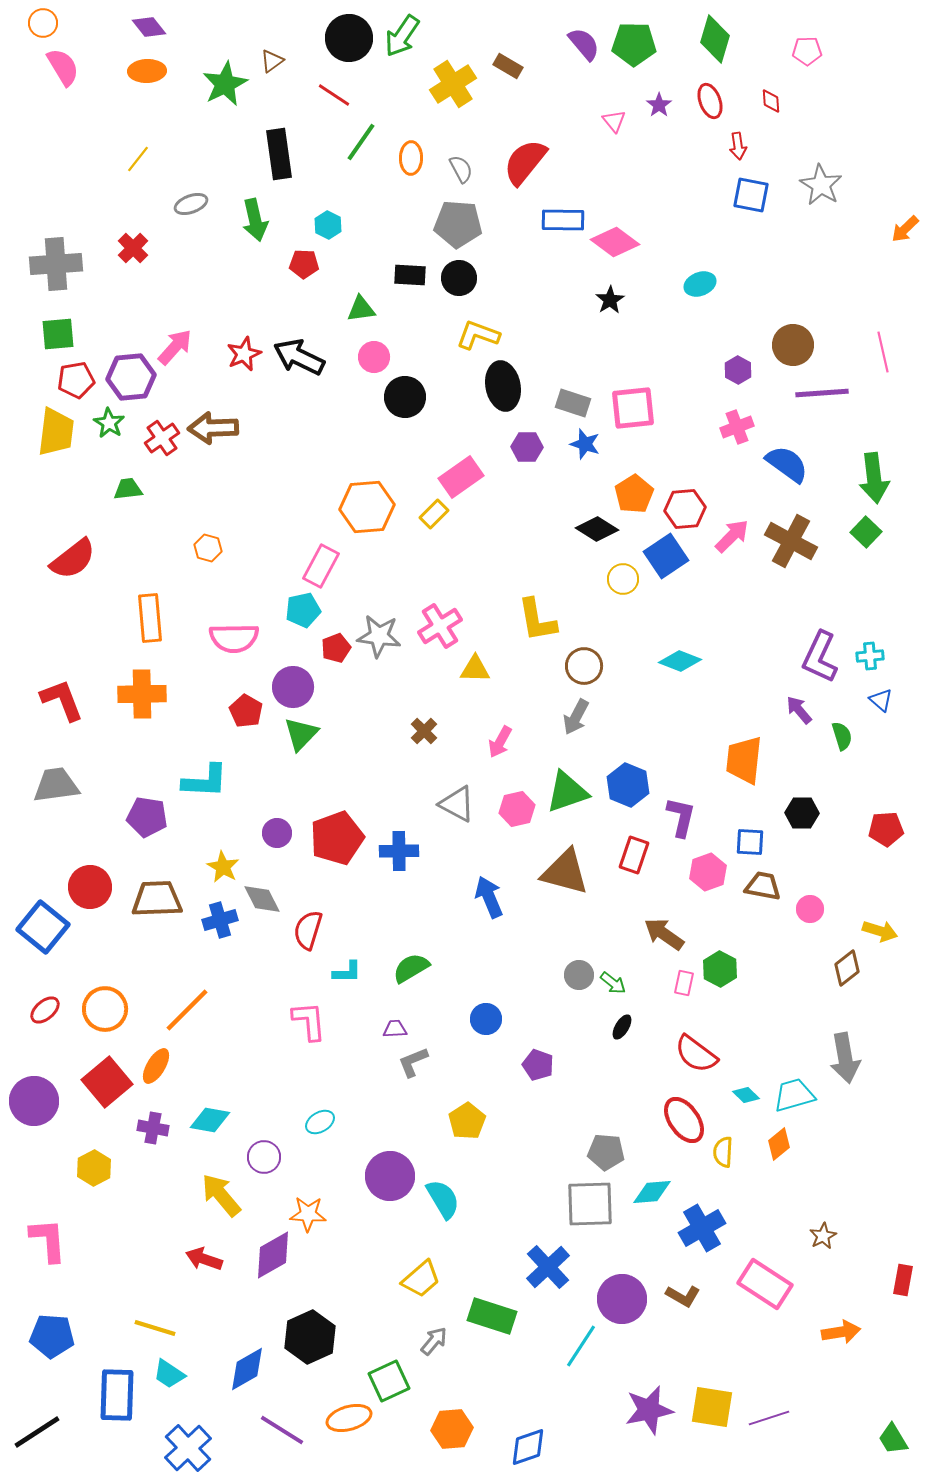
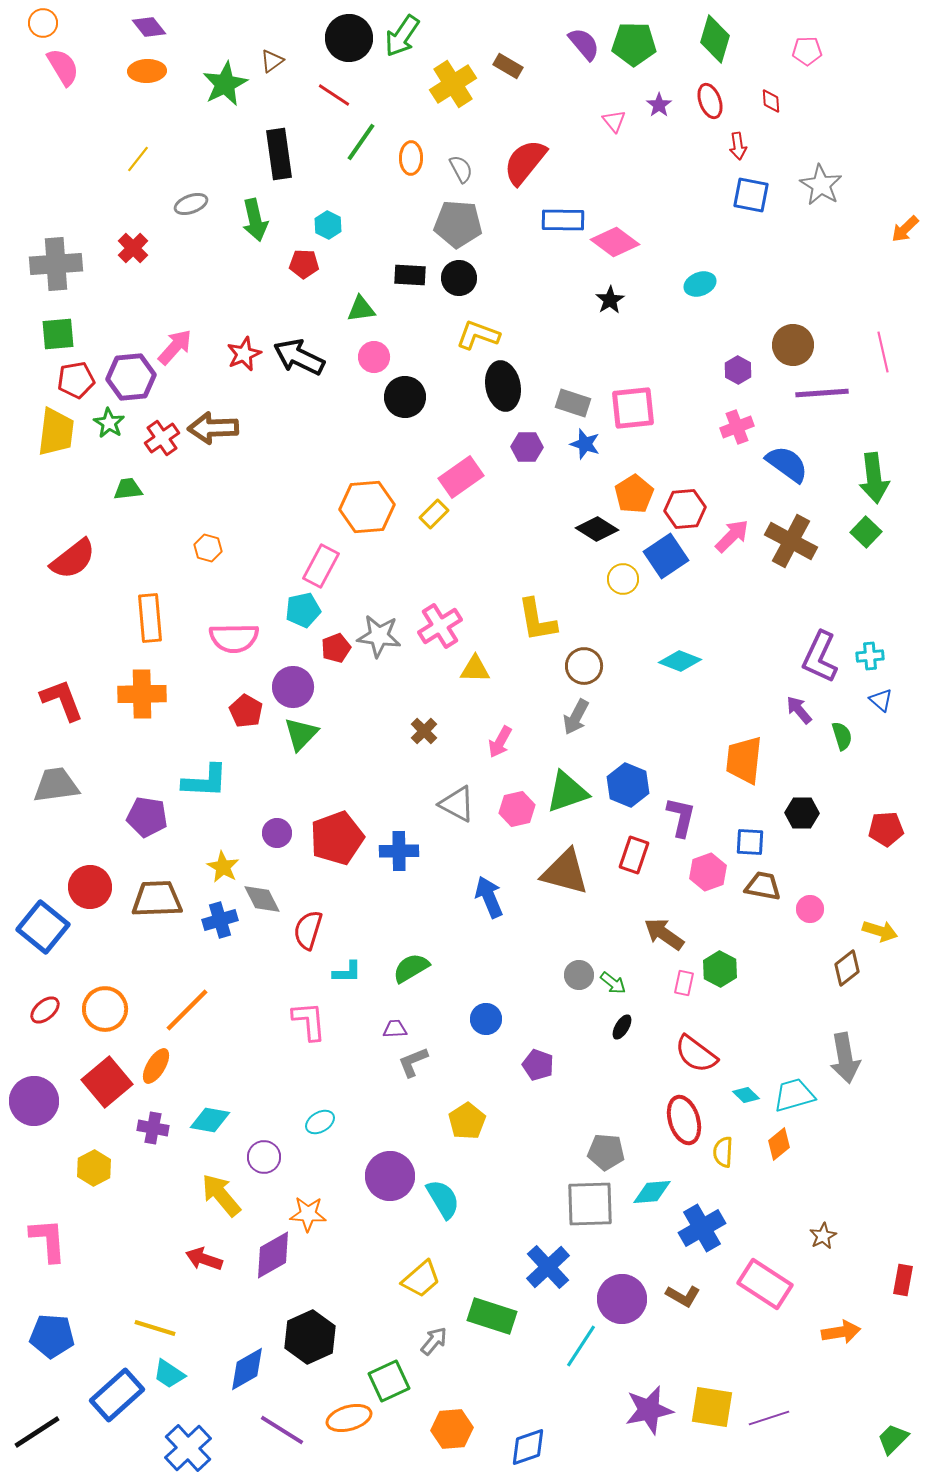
red ellipse at (684, 1120): rotated 18 degrees clockwise
blue rectangle at (117, 1395): rotated 46 degrees clockwise
green trapezoid at (893, 1439): rotated 76 degrees clockwise
